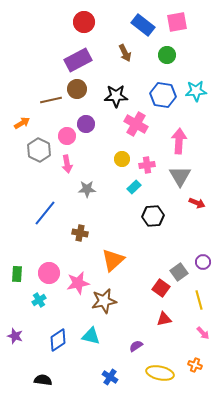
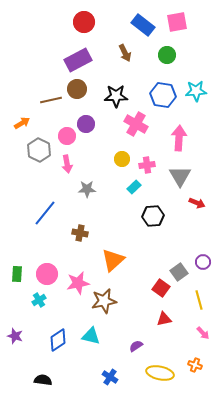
pink arrow at (179, 141): moved 3 px up
pink circle at (49, 273): moved 2 px left, 1 px down
